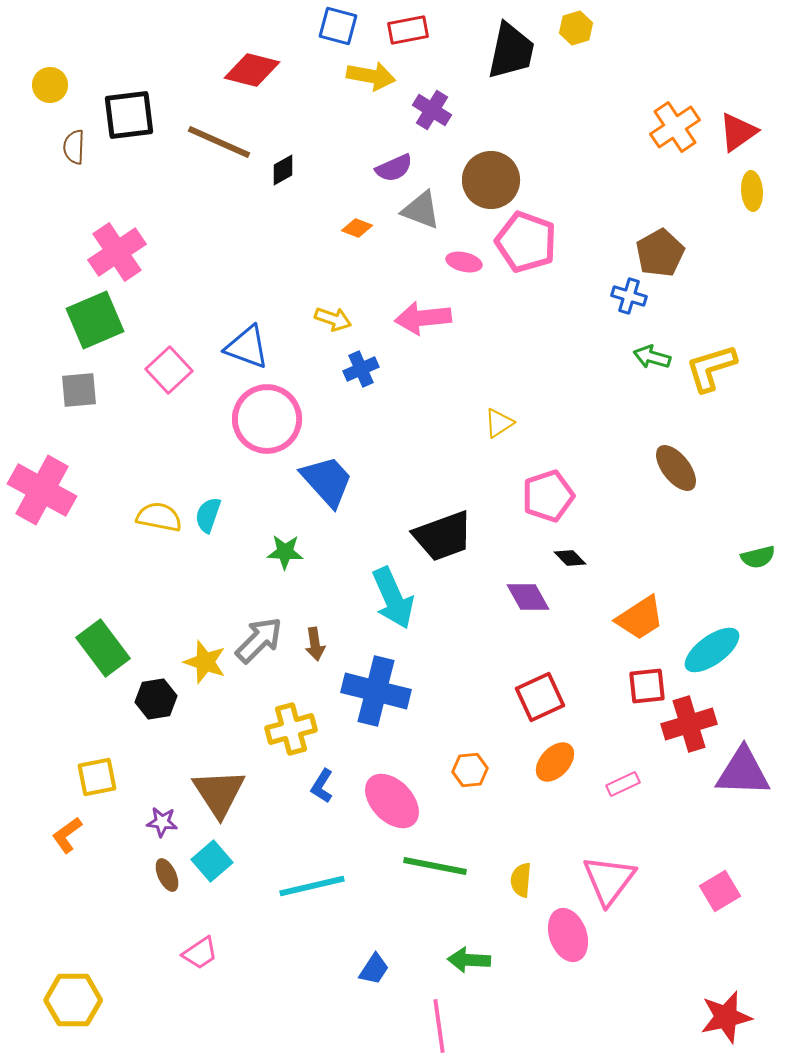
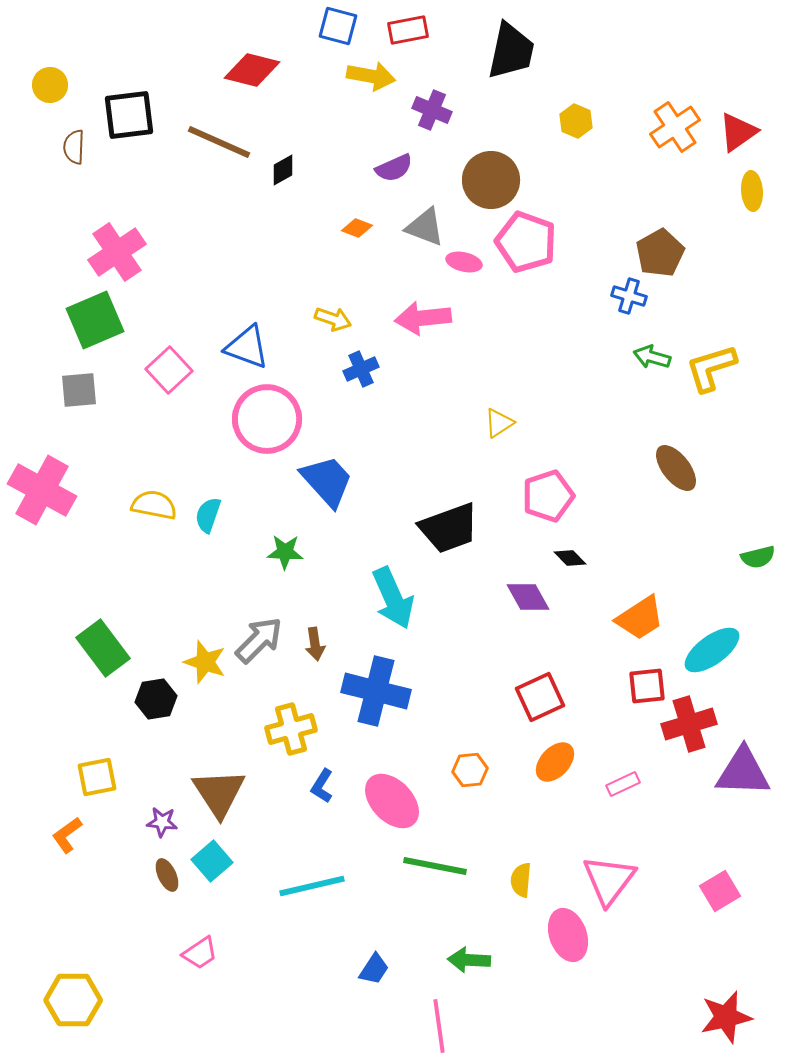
yellow hexagon at (576, 28): moved 93 px down; rotated 20 degrees counterclockwise
purple cross at (432, 110): rotated 9 degrees counterclockwise
gray triangle at (421, 210): moved 4 px right, 17 px down
yellow semicircle at (159, 517): moved 5 px left, 12 px up
black trapezoid at (443, 536): moved 6 px right, 8 px up
